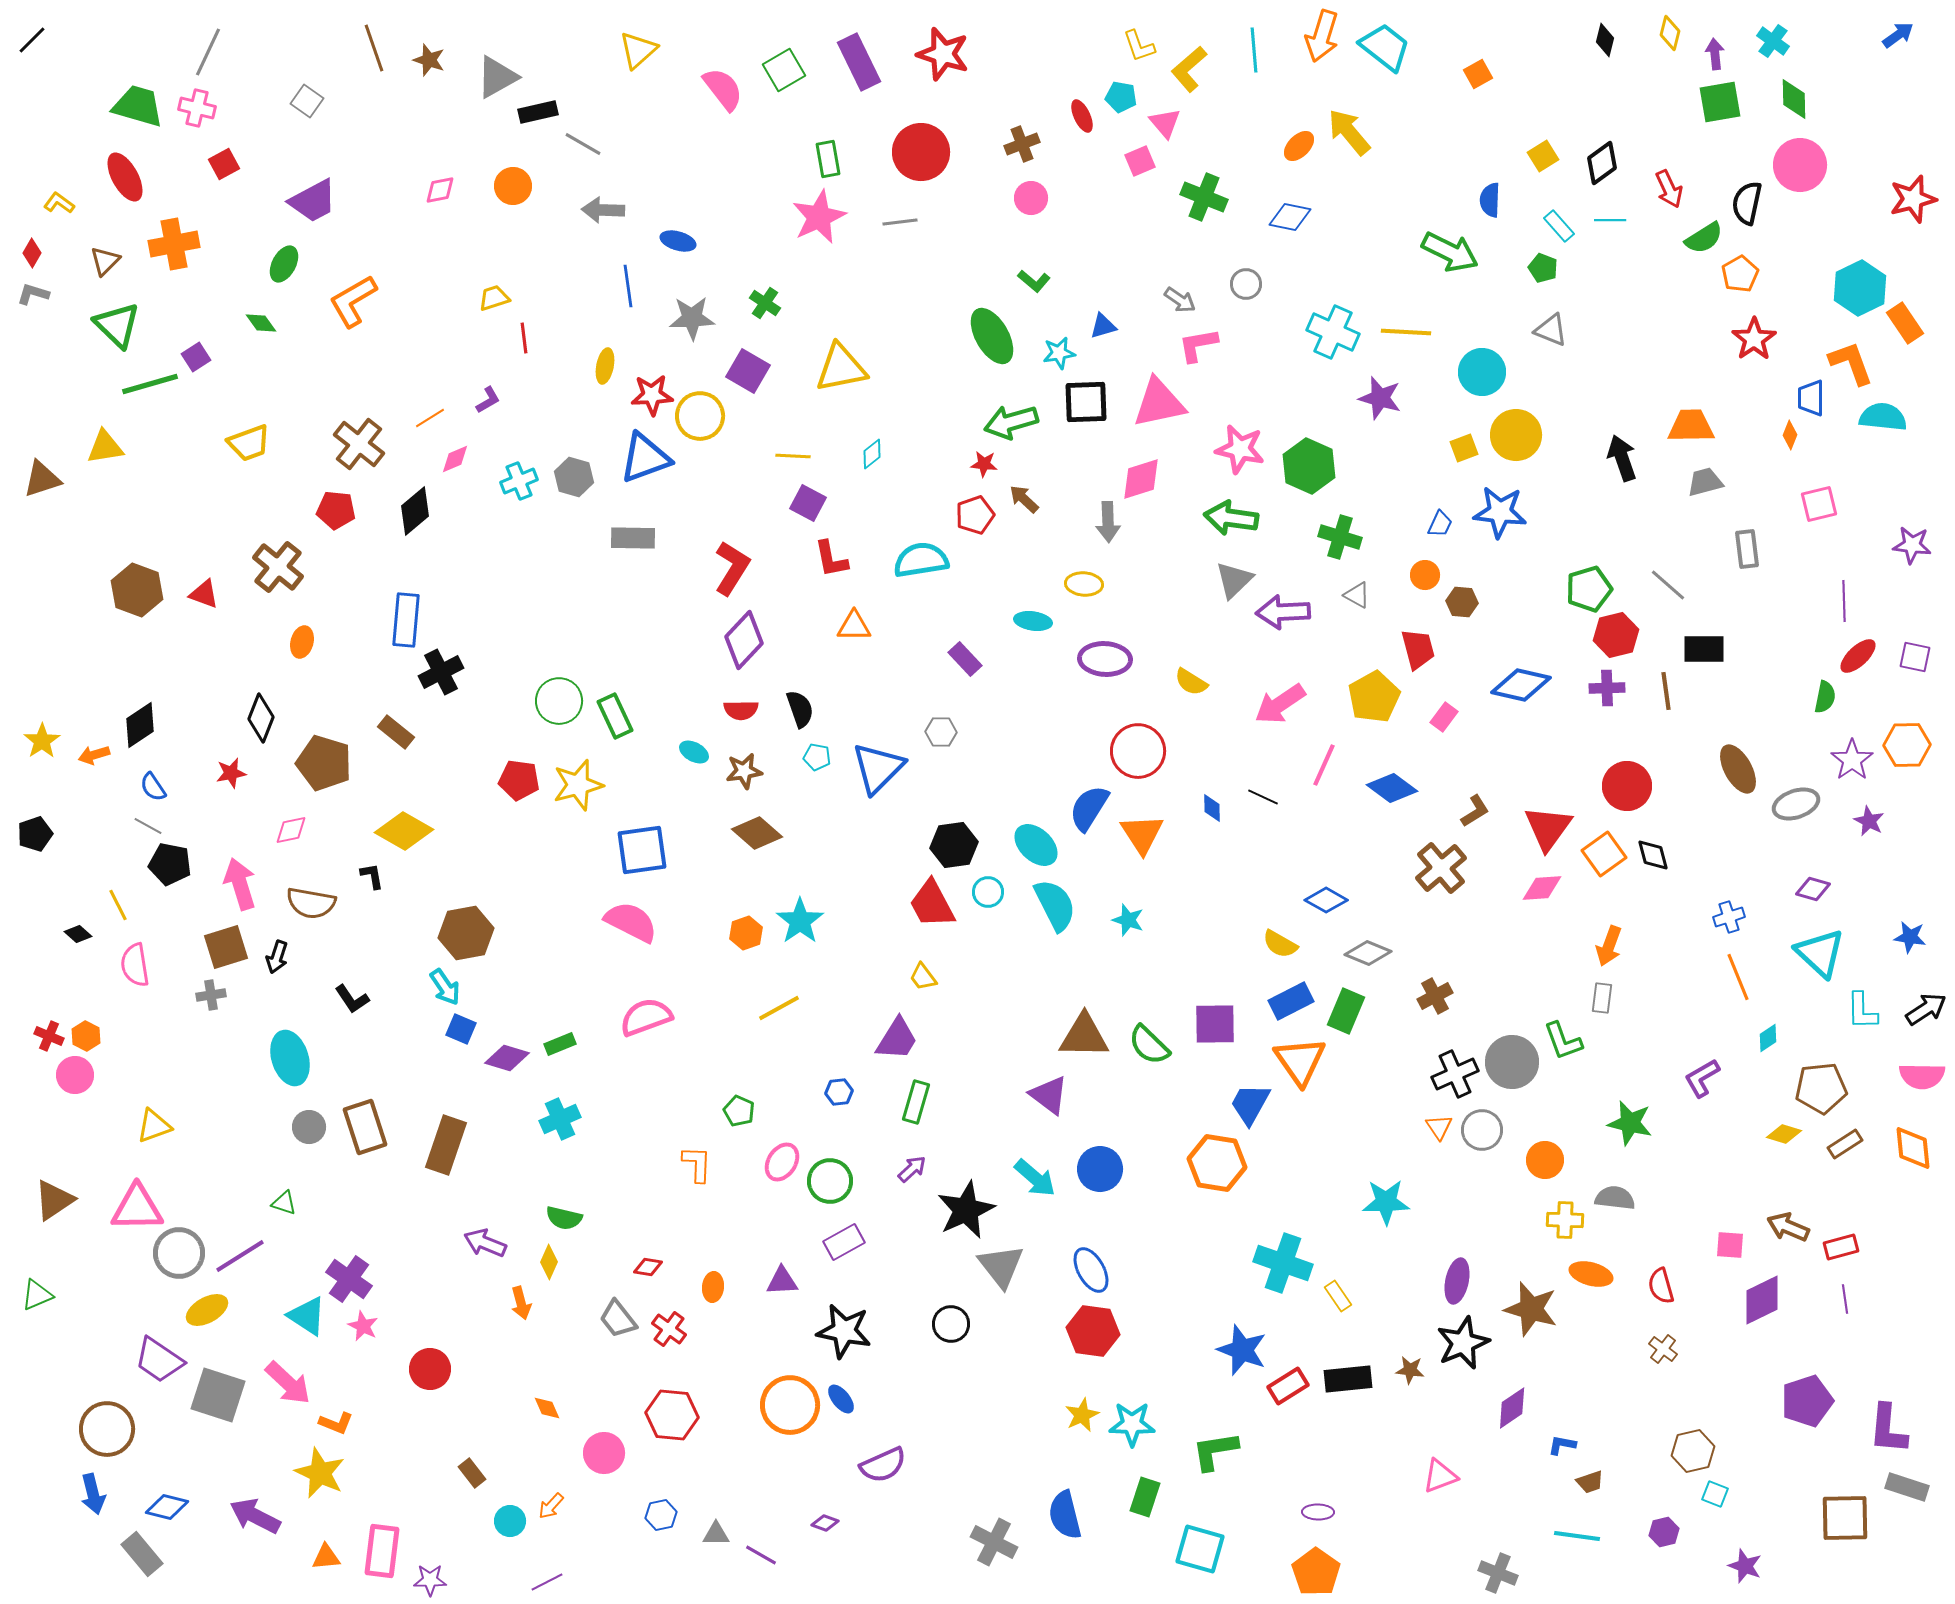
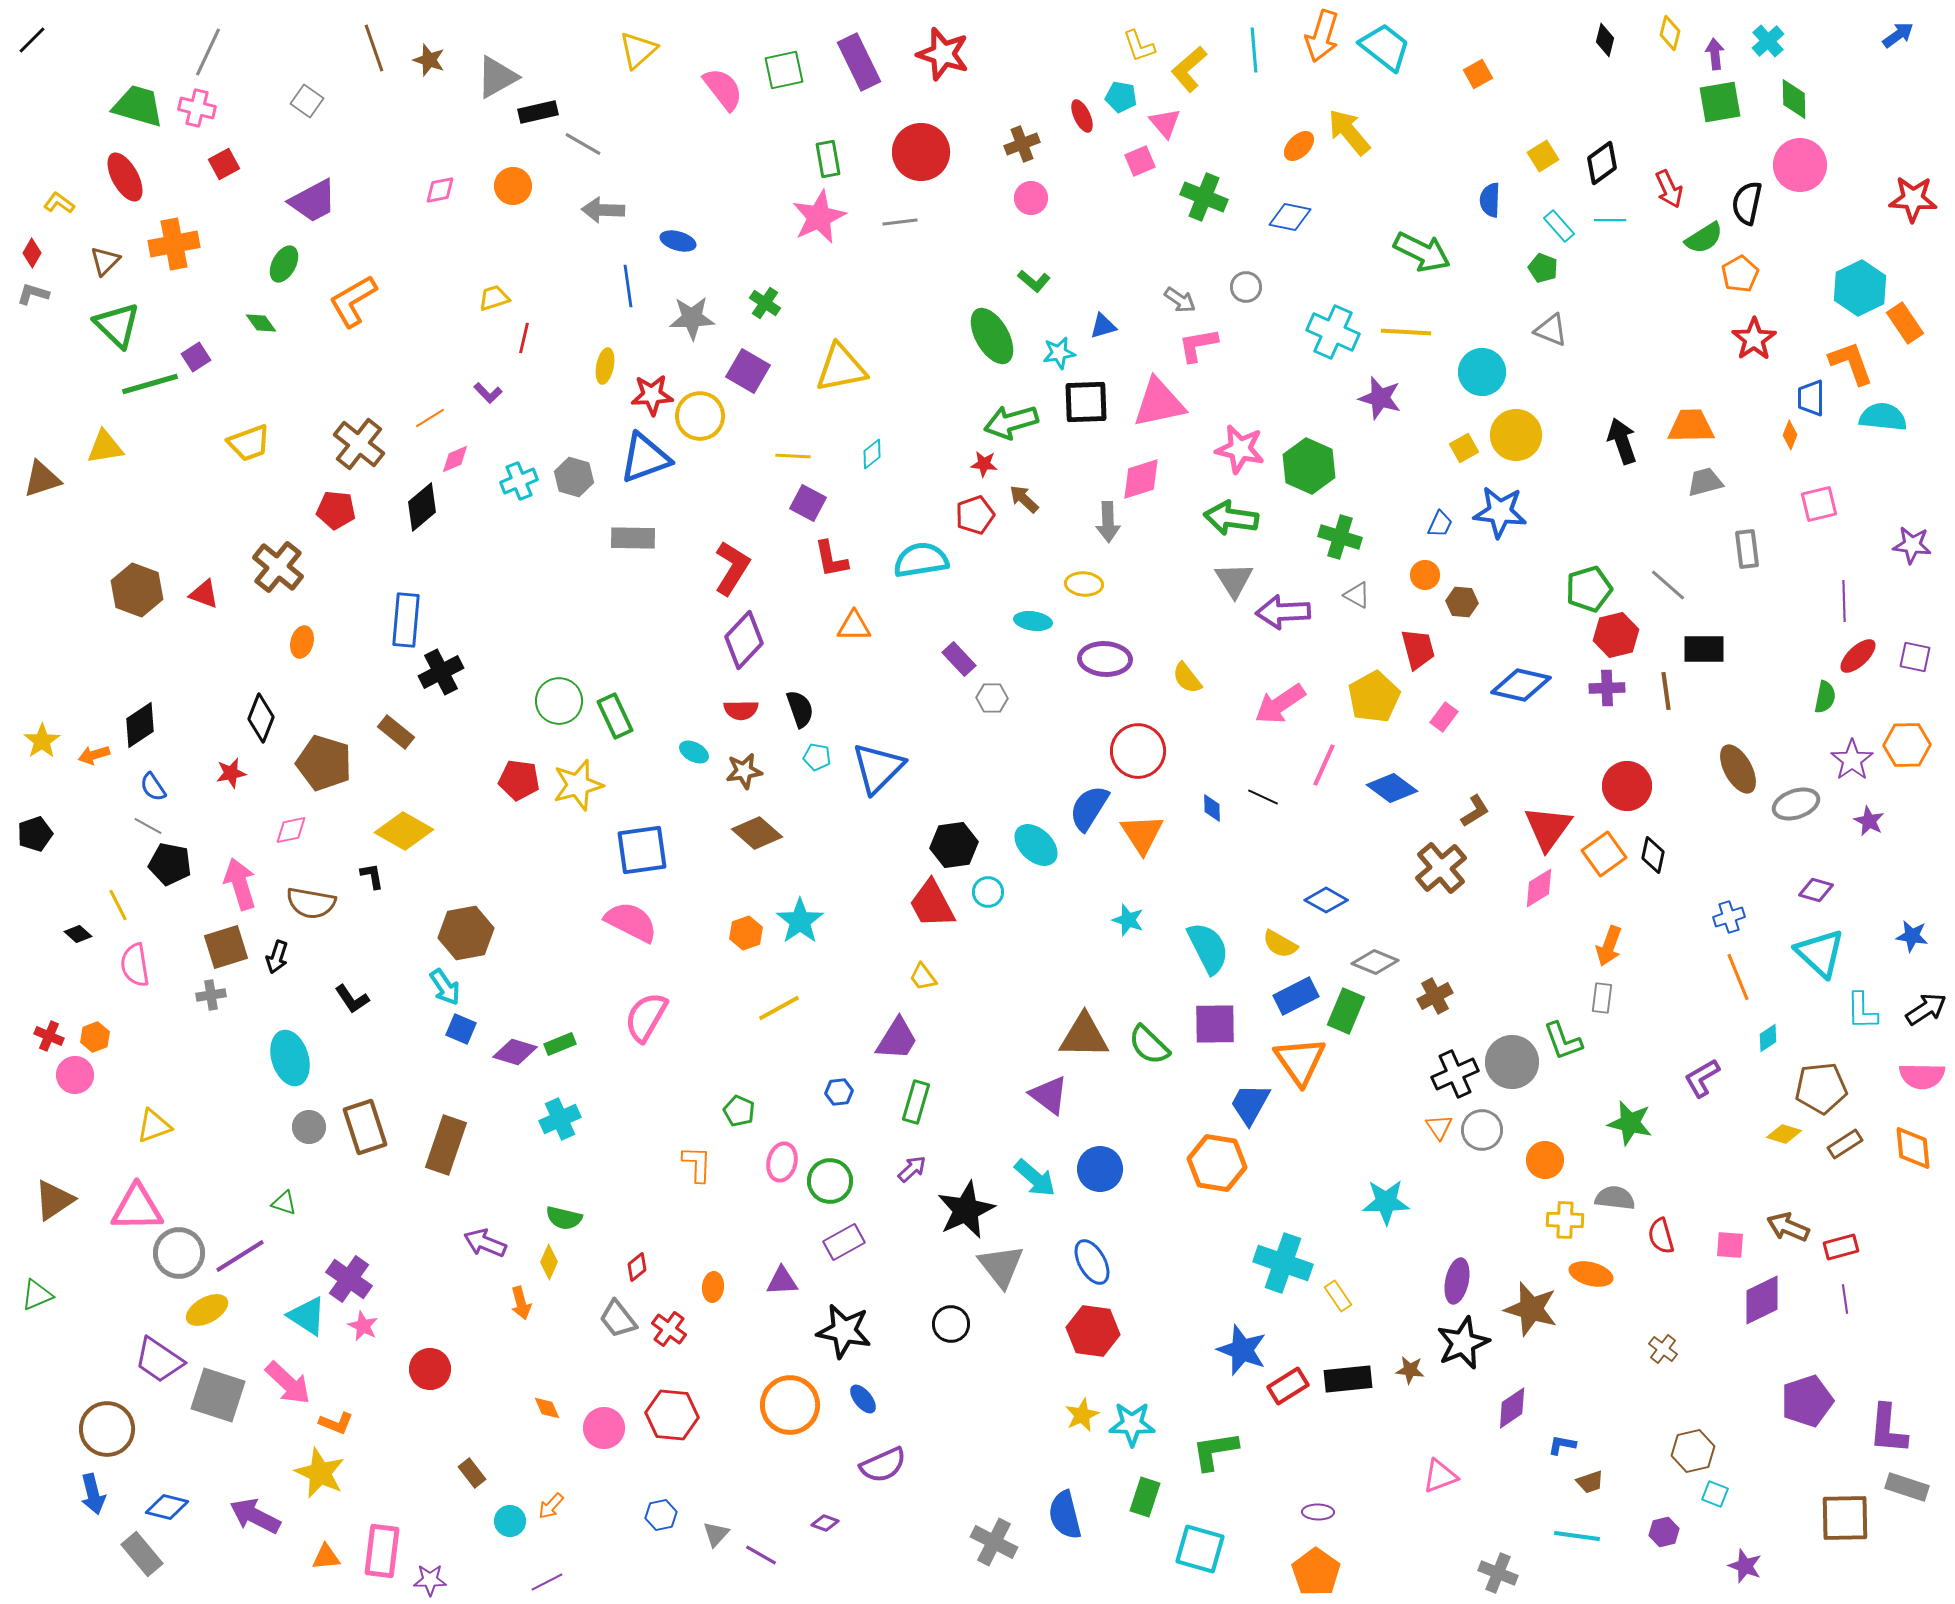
cyan cross at (1773, 41): moved 5 px left; rotated 12 degrees clockwise
green square at (784, 70): rotated 18 degrees clockwise
red star at (1913, 199): rotated 18 degrees clockwise
green arrow at (1450, 252): moved 28 px left
gray circle at (1246, 284): moved 3 px down
red line at (524, 338): rotated 20 degrees clockwise
purple L-shape at (488, 400): moved 7 px up; rotated 76 degrees clockwise
yellow square at (1464, 448): rotated 8 degrees counterclockwise
black arrow at (1622, 458): moved 17 px up
black diamond at (415, 511): moved 7 px right, 4 px up
gray triangle at (1234, 580): rotated 18 degrees counterclockwise
purple rectangle at (965, 659): moved 6 px left
yellow semicircle at (1191, 682): moved 4 px left, 4 px up; rotated 20 degrees clockwise
gray hexagon at (941, 732): moved 51 px right, 34 px up
black diamond at (1653, 855): rotated 27 degrees clockwise
pink diamond at (1542, 888): moved 3 px left; rotated 27 degrees counterclockwise
purple diamond at (1813, 889): moved 3 px right, 1 px down
cyan semicircle at (1055, 905): moved 153 px right, 43 px down
blue star at (1910, 937): moved 2 px right, 1 px up
gray diamond at (1368, 953): moved 7 px right, 9 px down
blue rectangle at (1291, 1001): moved 5 px right, 5 px up
pink semicircle at (646, 1017): rotated 40 degrees counterclockwise
orange hexagon at (86, 1036): moved 9 px right, 1 px down; rotated 12 degrees clockwise
purple diamond at (507, 1058): moved 8 px right, 6 px up
pink ellipse at (782, 1162): rotated 18 degrees counterclockwise
red diamond at (648, 1267): moved 11 px left; rotated 48 degrees counterclockwise
blue ellipse at (1091, 1270): moved 1 px right, 8 px up
red semicircle at (1661, 1286): moved 50 px up
blue ellipse at (841, 1399): moved 22 px right
pink circle at (604, 1453): moved 25 px up
gray triangle at (716, 1534): rotated 48 degrees counterclockwise
